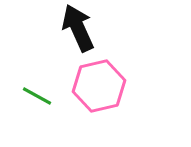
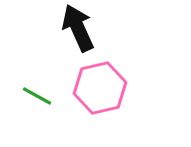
pink hexagon: moved 1 px right, 2 px down
